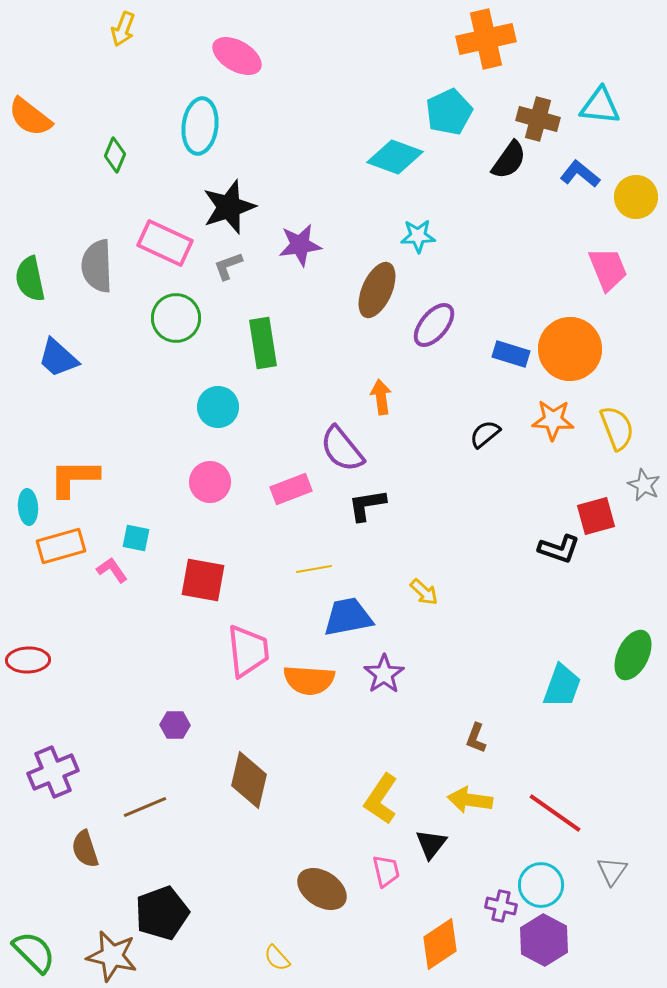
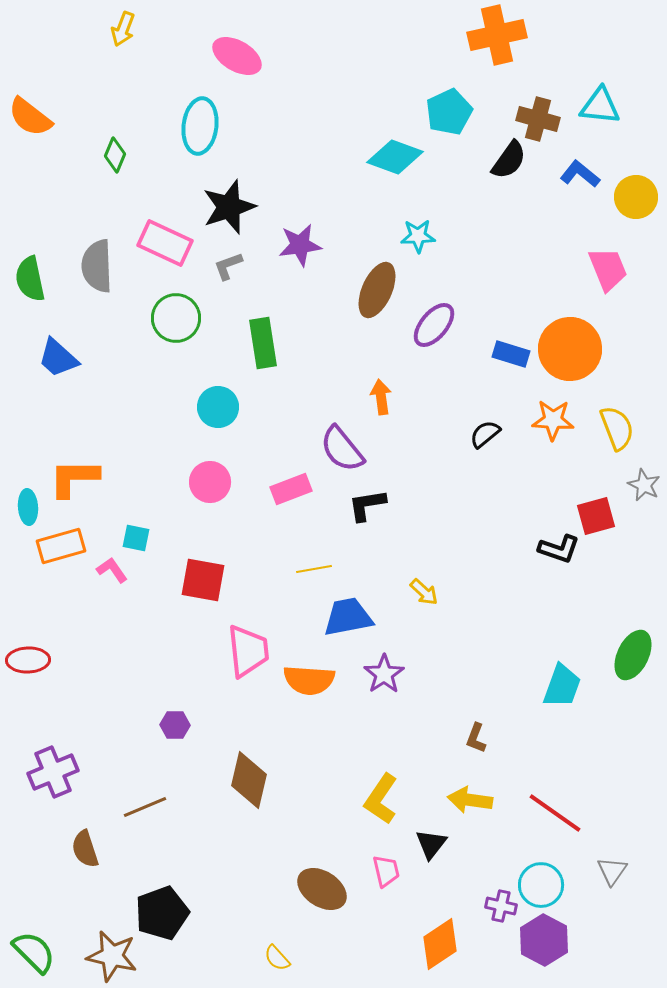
orange cross at (486, 39): moved 11 px right, 4 px up
